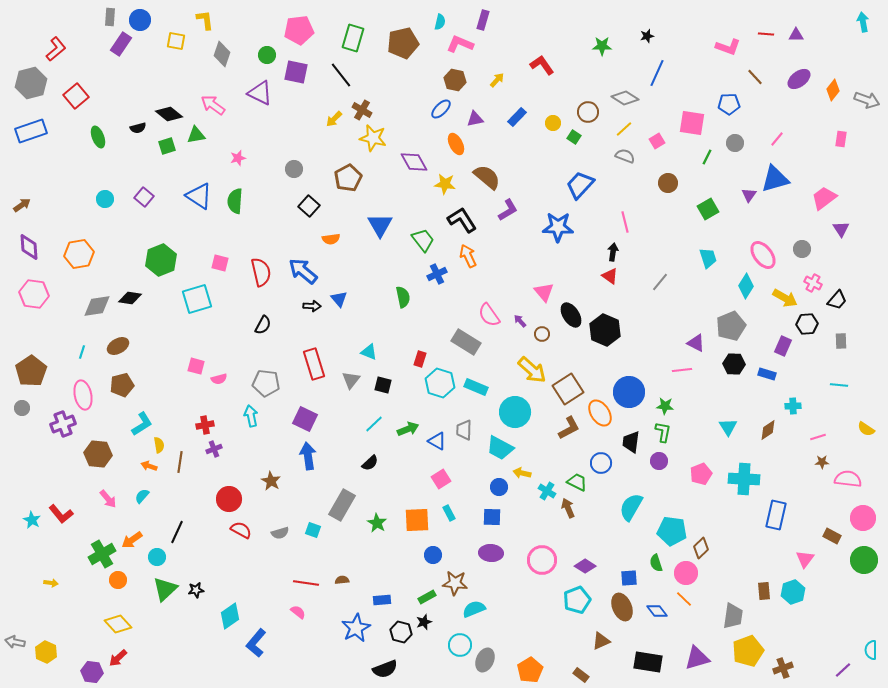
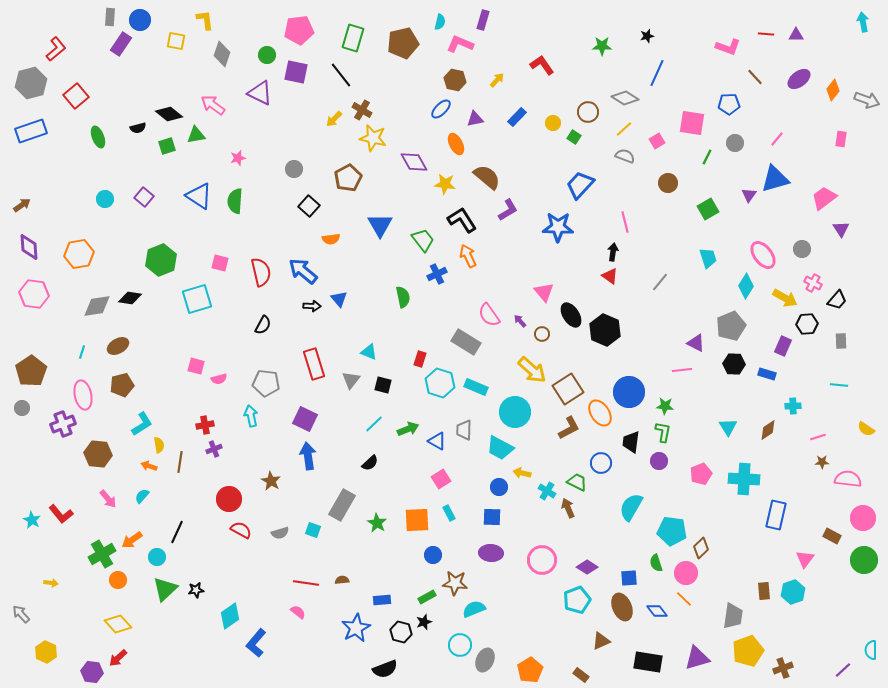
purple diamond at (585, 566): moved 2 px right, 1 px down
gray arrow at (15, 642): moved 6 px right, 28 px up; rotated 36 degrees clockwise
